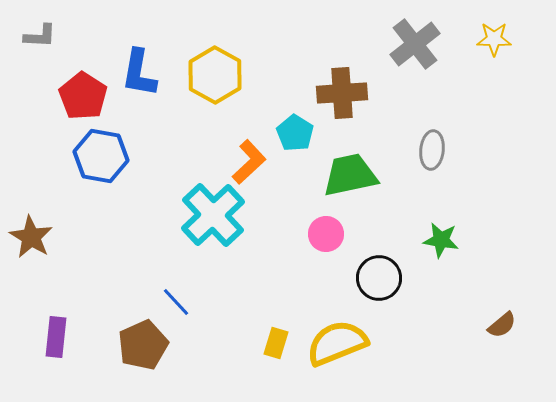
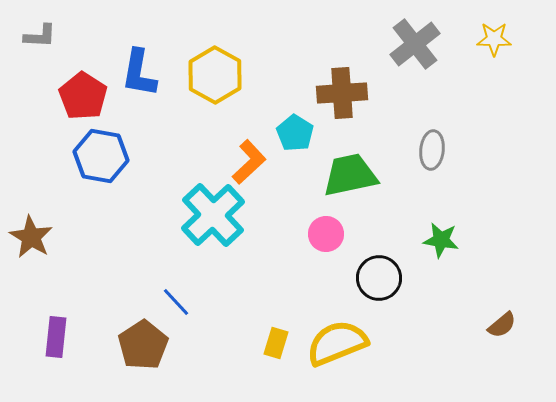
brown pentagon: rotated 9 degrees counterclockwise
